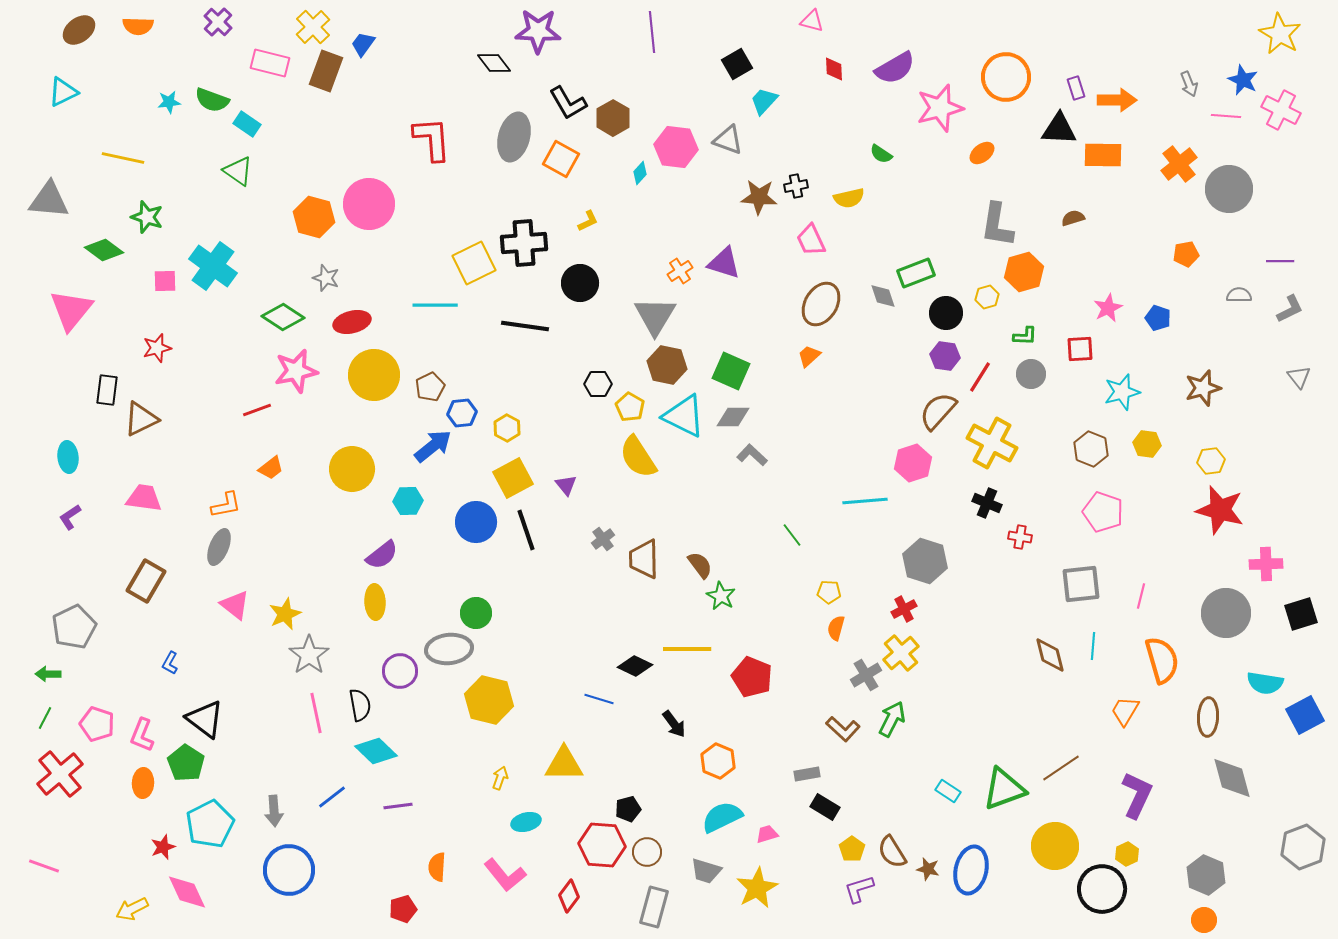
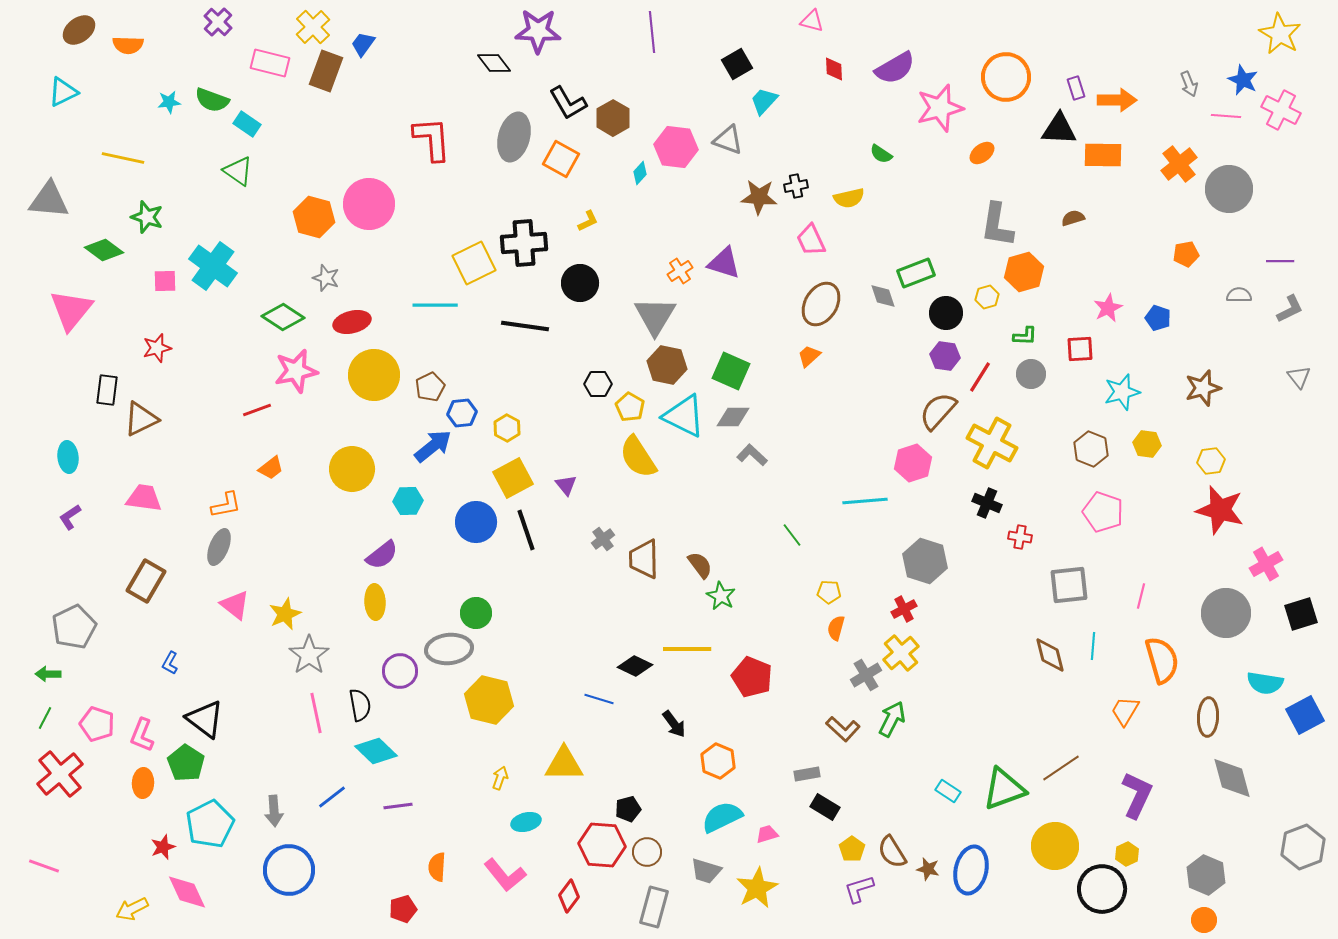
orange semicircle at (138, 26): moved 10 px left, 19 px down
pink cross at (1266, 564): rotated 28 degrees counterclockwise
gray square at (1081, 584): moved 12 px left, 1 px down
